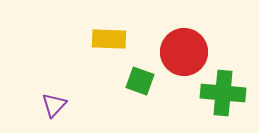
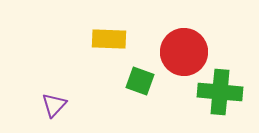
green cross: moved 3 px left, 1 px up
